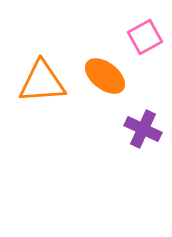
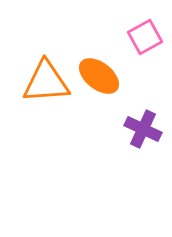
orange ellipse: moved 6 px left
orange triangle: moved 4 px right
